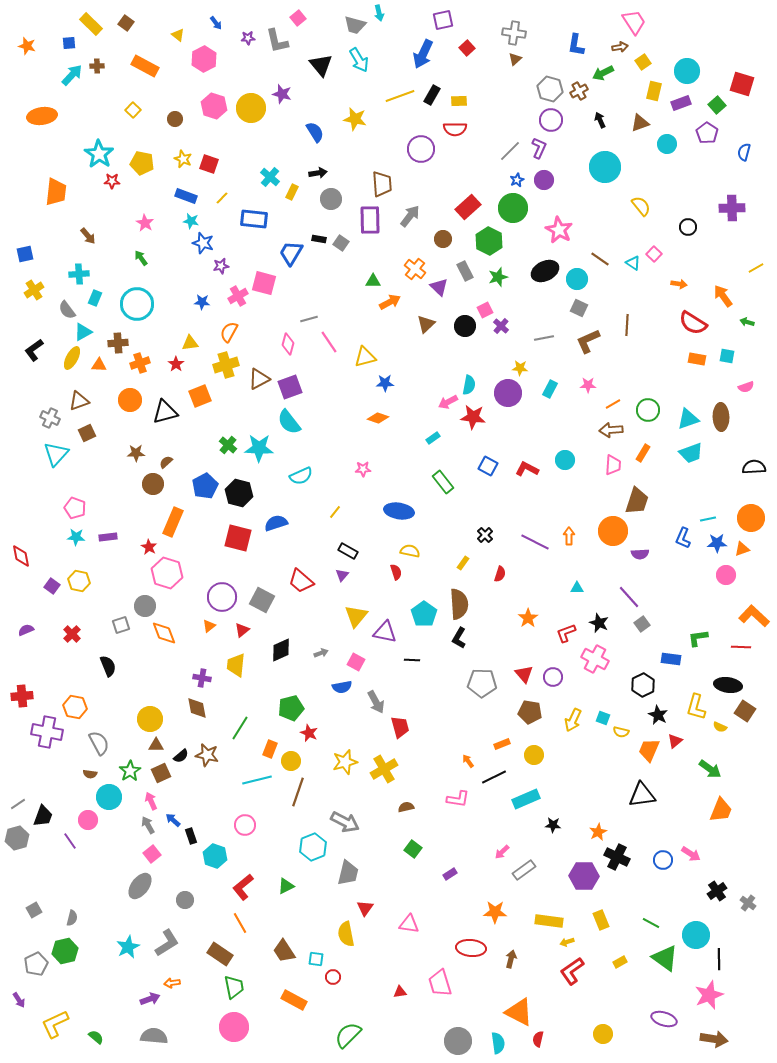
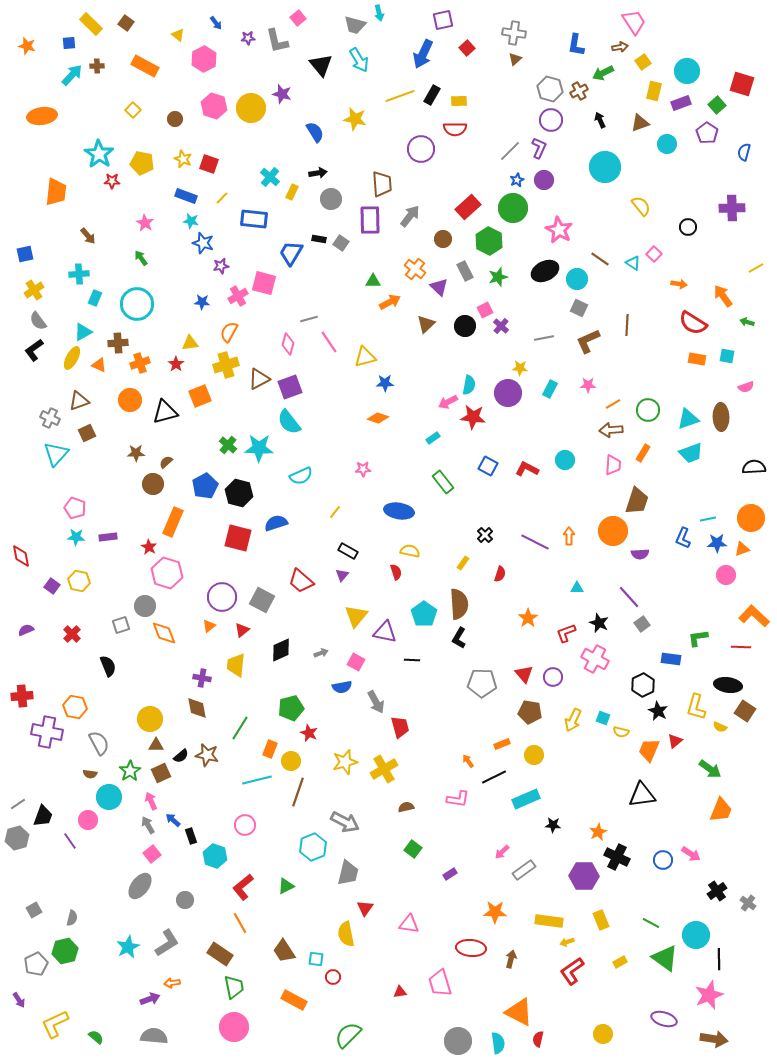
gray semicircle at (67, 310): moved 29 px left, 11 px down
orange triangle at (99, 365): rotated 21 degrees clockwise
black star at (658, 715): moved 4 px up
